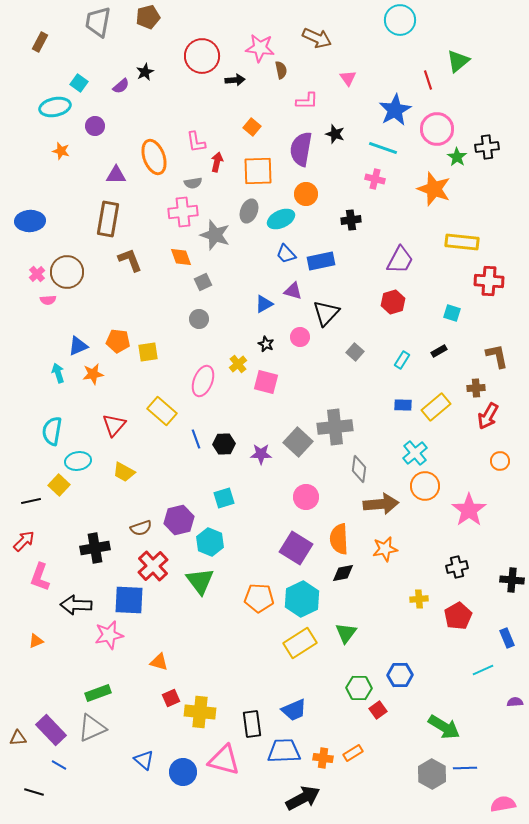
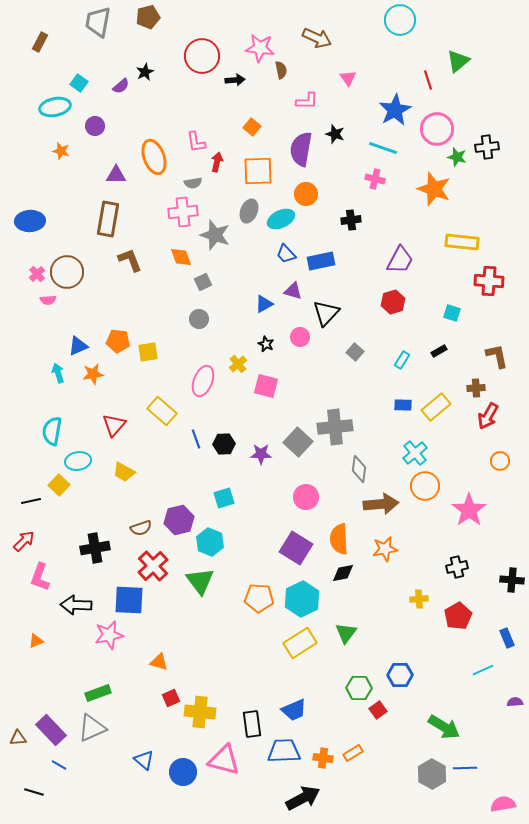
green star at (457, 157): rotated 18 degrees counterclockwise
pink square at (266, 382): moved 4 px down
